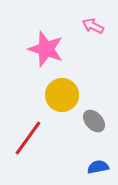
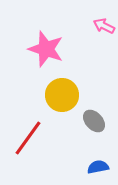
pink arrow: moved 11 px right
